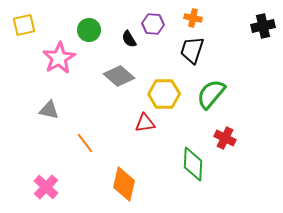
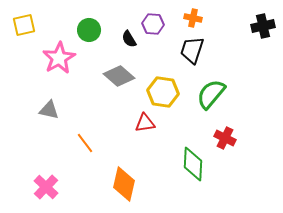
yellow hexagon: moved 1 px left, 2 px up; rotated 8 degrees clockwise
